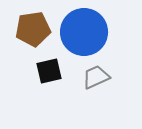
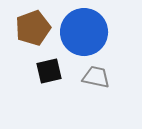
brown pentagon: moved 1 px up; rotated 12 degrees counterclockwise
gray trapezoid: rotated 36 degrees clockwise
